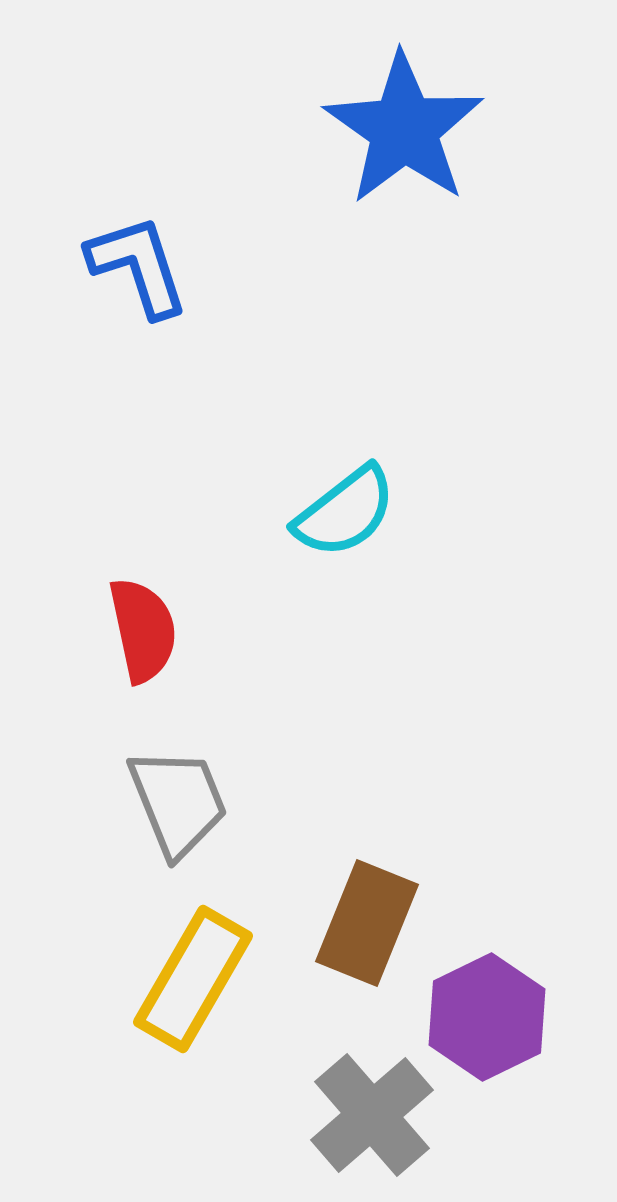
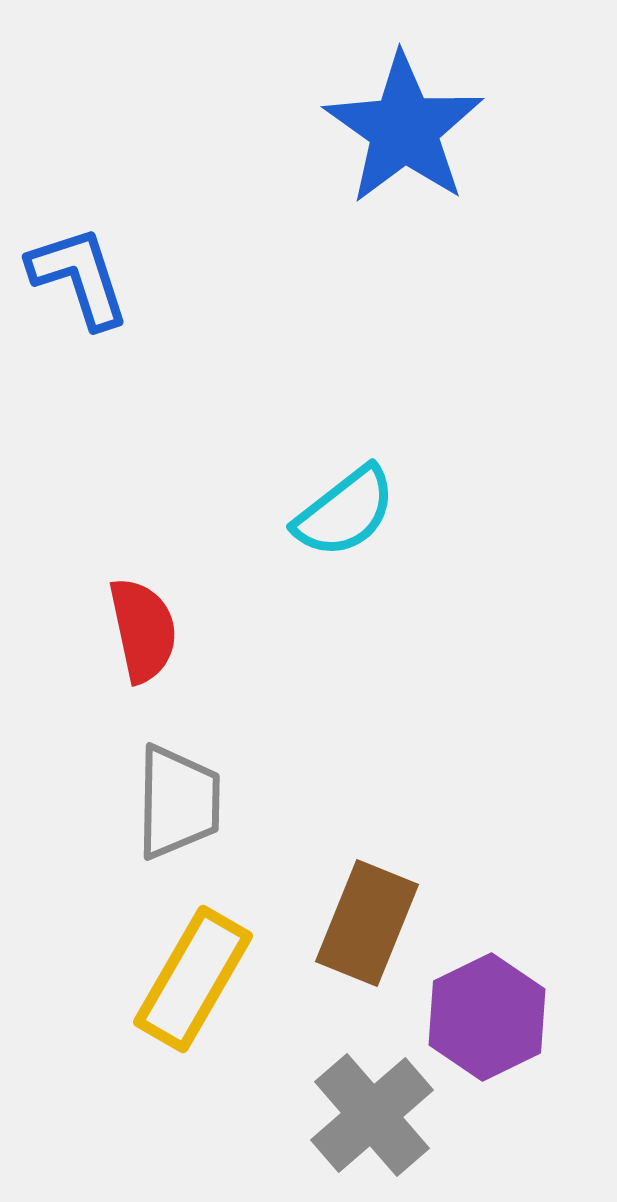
blue L-shape: moved 59 px left, 11 px down
gray trapezoid: rotated 23 degrees clockwise
